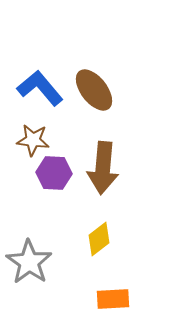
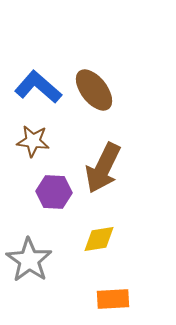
blue L-shape: moved 2 px left, 1 px up; rotated 9 degrees counterclockwise
brown star: moved 1 px down
brown arrow: rotated 21 degrees clockwise
purple hexagon: moved 19 px down
yellow diamond: rotated 28 degrees clockwise
gray star: moved 2 px up
